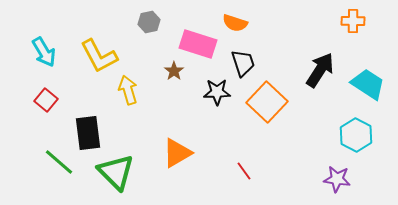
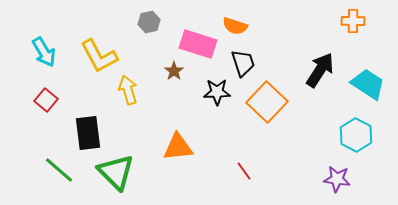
orange semicircle: moved 3 px down
orange triangle: moved 1 px right, 6 px up; rotated 24 degrees clockwise
green line: moved 8 px down
